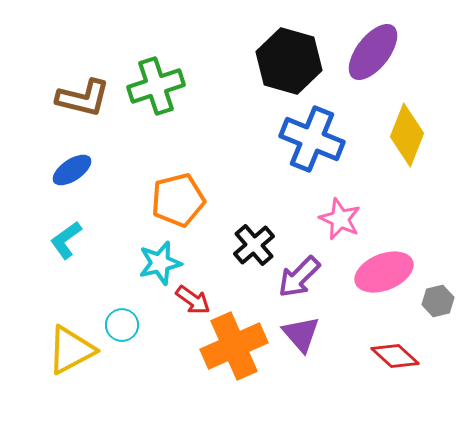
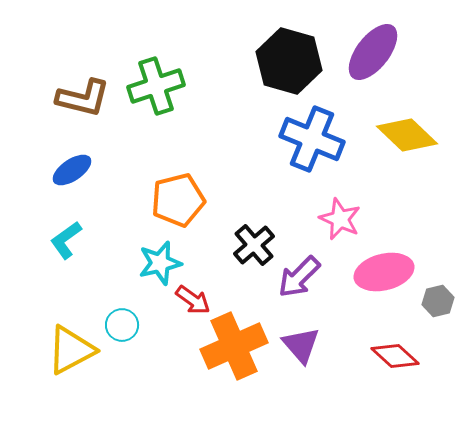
yellow diamond: rotated 68 degrees counterclockwise
pink ellipse: rotated 8 degrees clockwise
purple triangle: moved 11 px down
